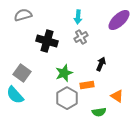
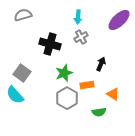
black cross: moved 3 px right, 3 px down
orange triangle: moved 4 px left, 2 px up
